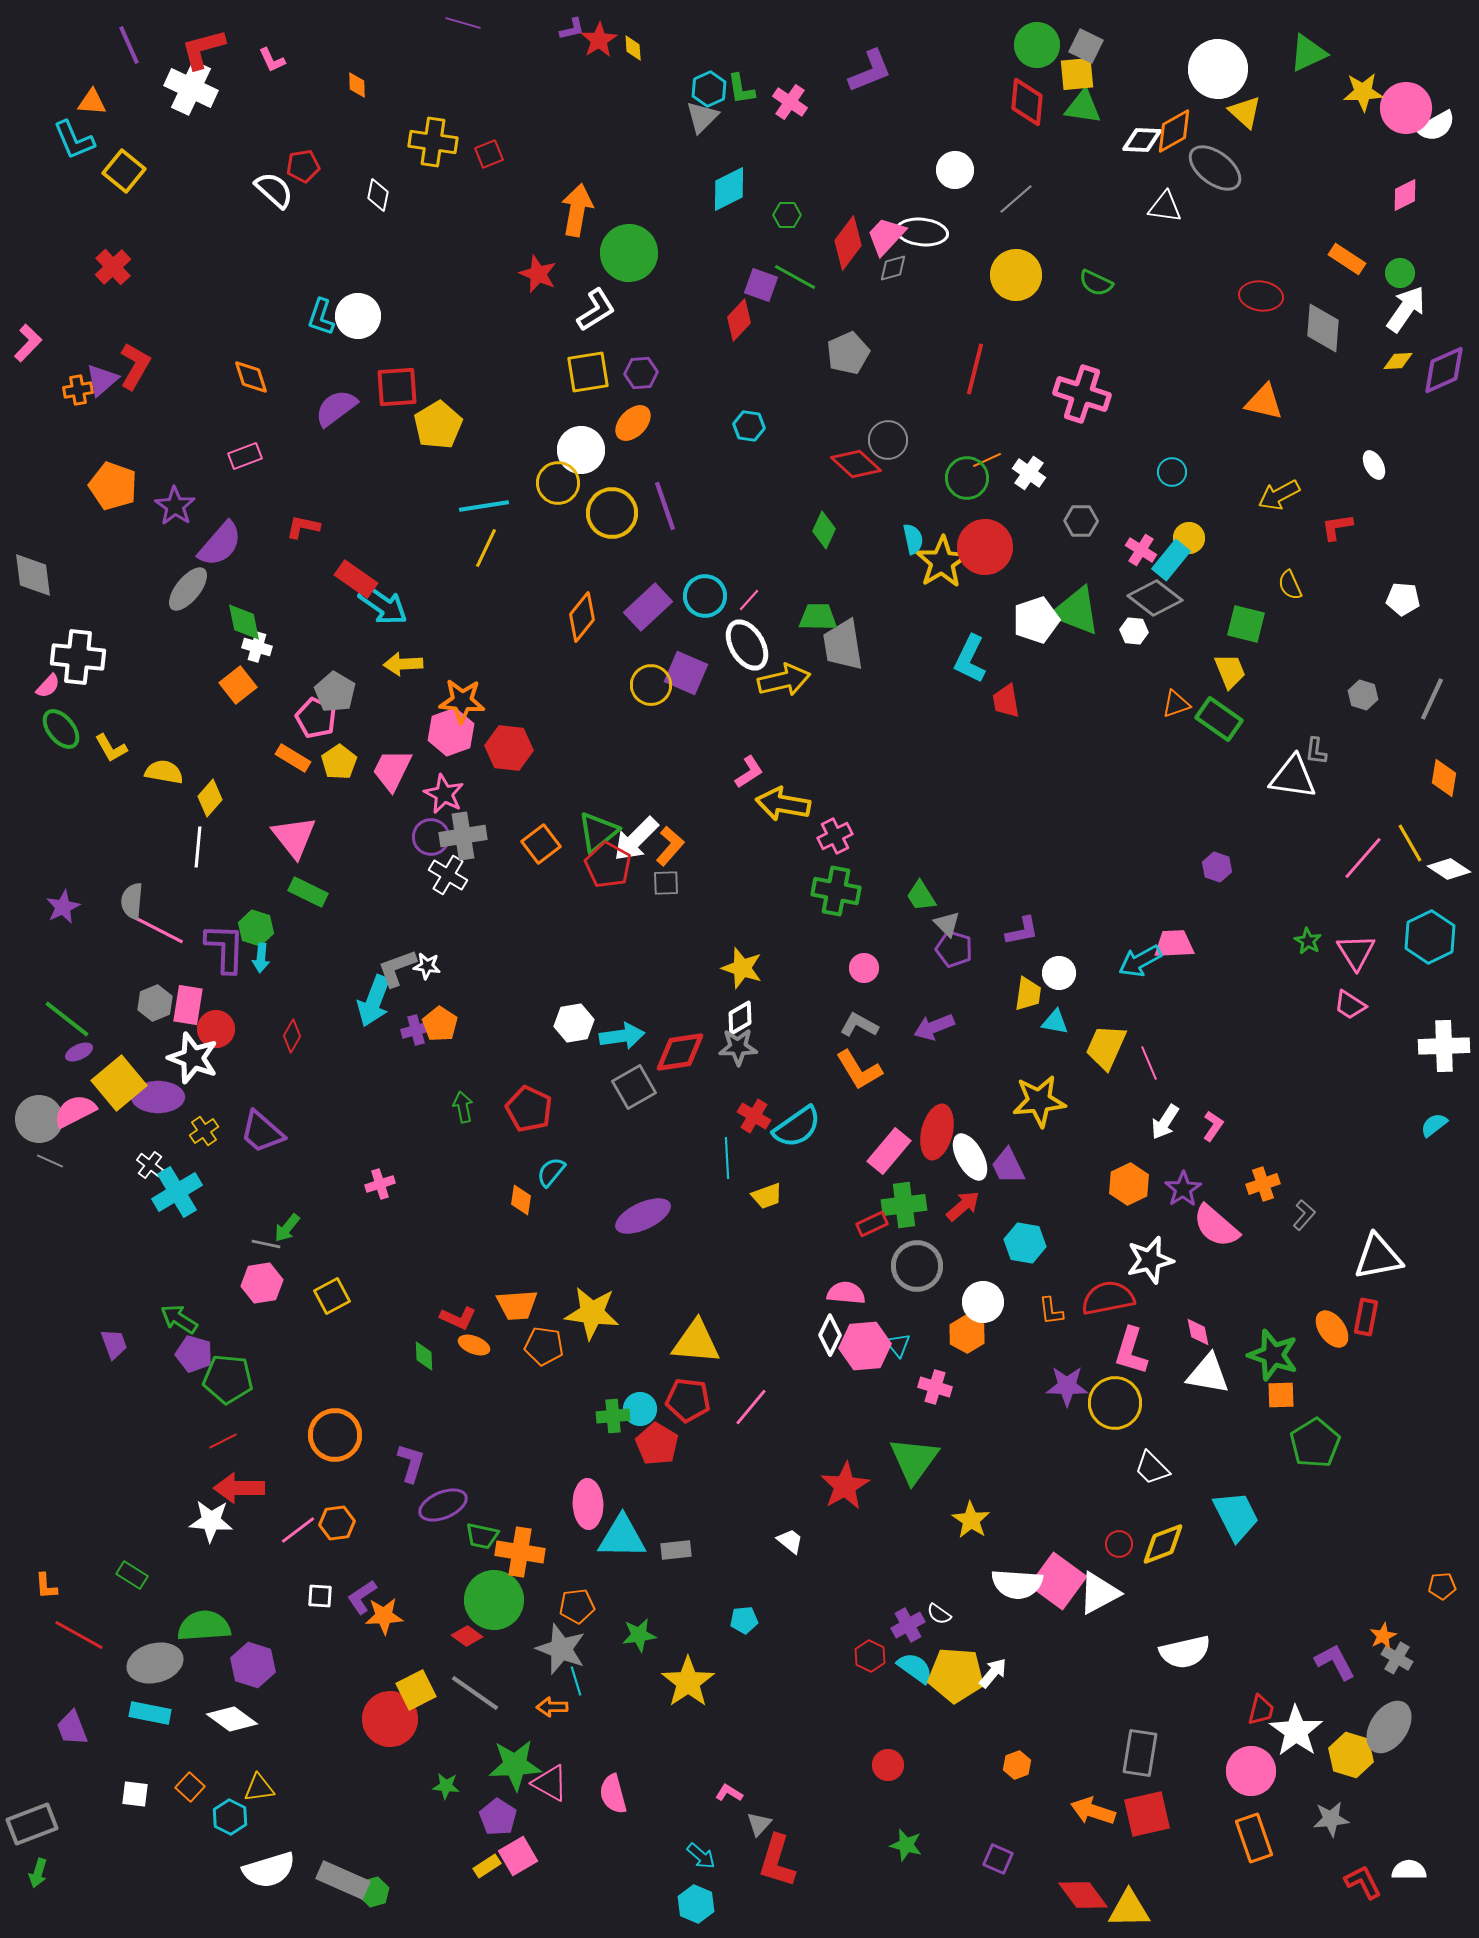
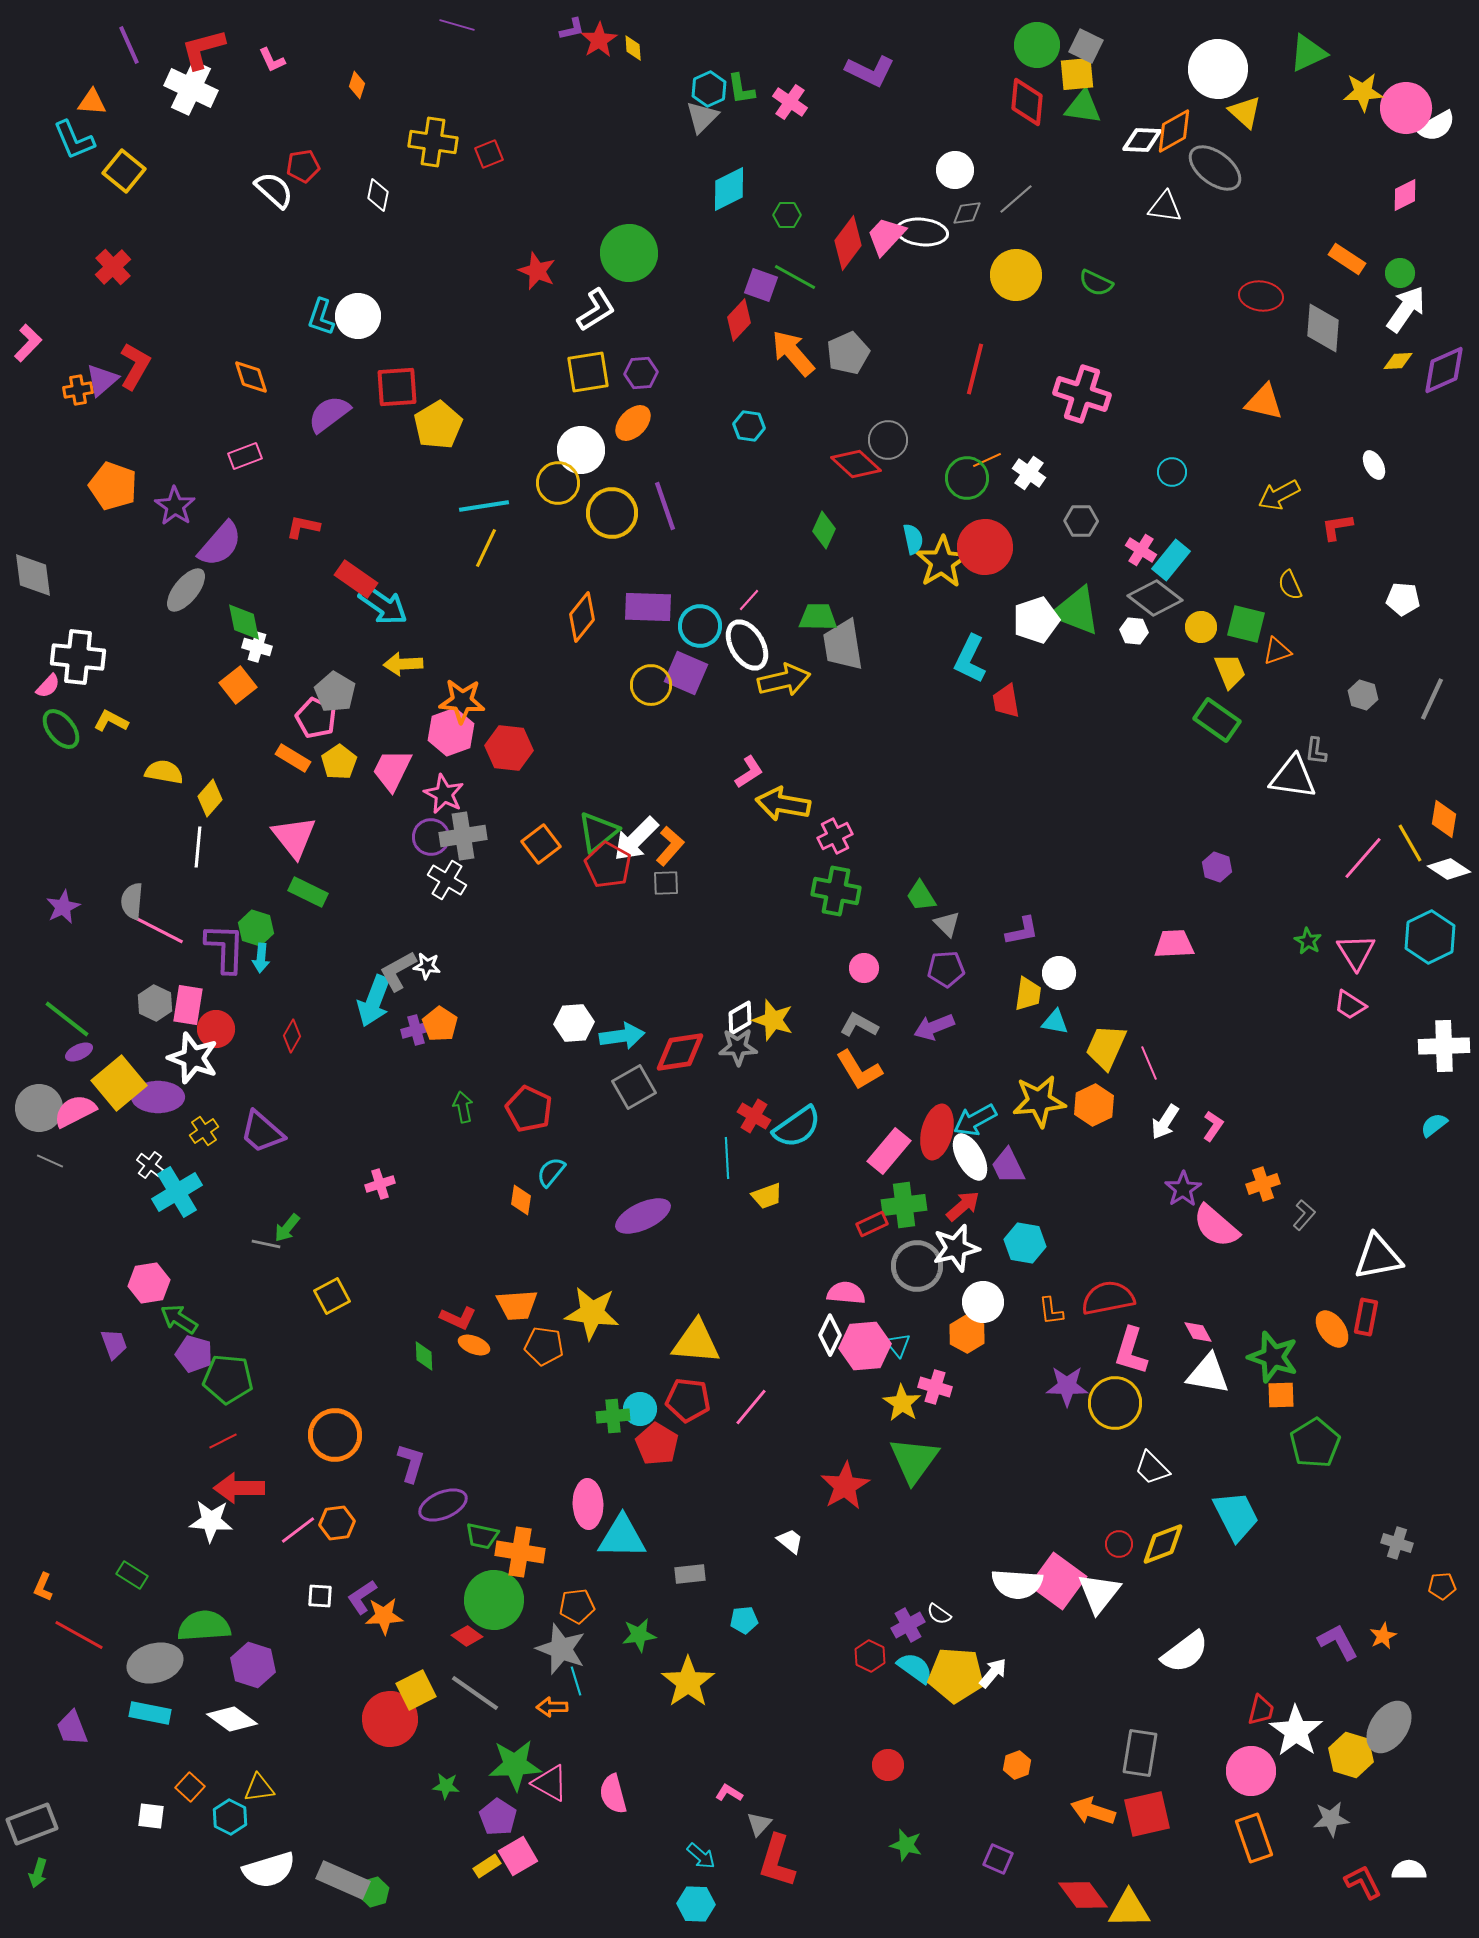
purple line at (463, 23): moved 6 px left, 2 px down
purple L-shape at (870, 71): rotated 48 degrees clockwise
orange diamond at (357, 85): rotated 20 degrees clockwise
orange arrow at (577, 210): moved 216 px right, 143 px down; rotated 51 degrees counterclockwise
gray diamond at (893, 268): moved 74 px right, 55 px up; rotated 8 degrees clockwise
red star at (538, 274): moved 1 px left, 3 px up
purple semicircle at (336, 408): moved 7 px left, 6 px down
yellow circle at (1189, 538): moved 12 px right, 89 px down
gray ellipse at (188, 589): moved 2 px left, 1 px down
cyan circle at (705, 596): moved 5 px left, 30 px down
purple rectangle at (648, 607): rotated 45 degrees clockwise
orange triangle at (1176, 704): moved 101 px right, 53 px up
green rectangle at (1219, 719): moved 2 px left, 1 px down
yellow L-shape at (111, 748): moved 27 px up; rotated 148 degrees clockwise
orange diamond at (1444, 778): moved 41 px down
white cross at (448, 875): moved 1 px left, 5 px down
purple pentagon at (954, 949): moved 8 px left, 20 px down; rotated 21 degrees counterclockwise
cyan arrow at (1140, 961): moved 165 px left, 159 px down
gray L-shape at (397, 968): moved 1 px right, 3 px down; rotated 9 degrees counterclockwise
yellow star at (742, 968): moved 31 px right, 52 px down
gray hexagon at (155, 1003): rotated 12 degrees counterclockwise
white hexagon at (574, 1023): rotated 6 degrees clockwise
gray circle at (39, 1119): moved 11 px up
orange hexagon at (1129, 1184): moved 35 px left, 79 px up
white star at (1150, 1260): moved 194 px left, 12 px up
pink hexagon at (262, 1283): moved 113 px left
pink diamond at (1198, 1332): rotated 16 degrees counterclockwise
green star at (1273, 1355): moved 2 px down
yellow star at (971, 1520): moved 69 px left, 117 px up
gray rectangle at (676, 1550): moved 14 px right, 24 px down
orange L-shape at (46, 1586): moved 3 px left, 1 px down; rotated 28 degrees clockwise
white triangle at (1099, 1593): rotated 24 degrees counterclockwise
white semicircle at (1185, 1652): rotated 24 degrees counterclockwise
gray cross at (1397, 1658): moved 115 px up; rotated 12 degrees counterclockwise
purple L-shape at (1335, 1662): moved 3 px right, 20 px up
white square at (135, 1794): moved 16 px right, 22 px down
cyan hexagon at (696, 1904): rotated 21 degrees counterclockwise
